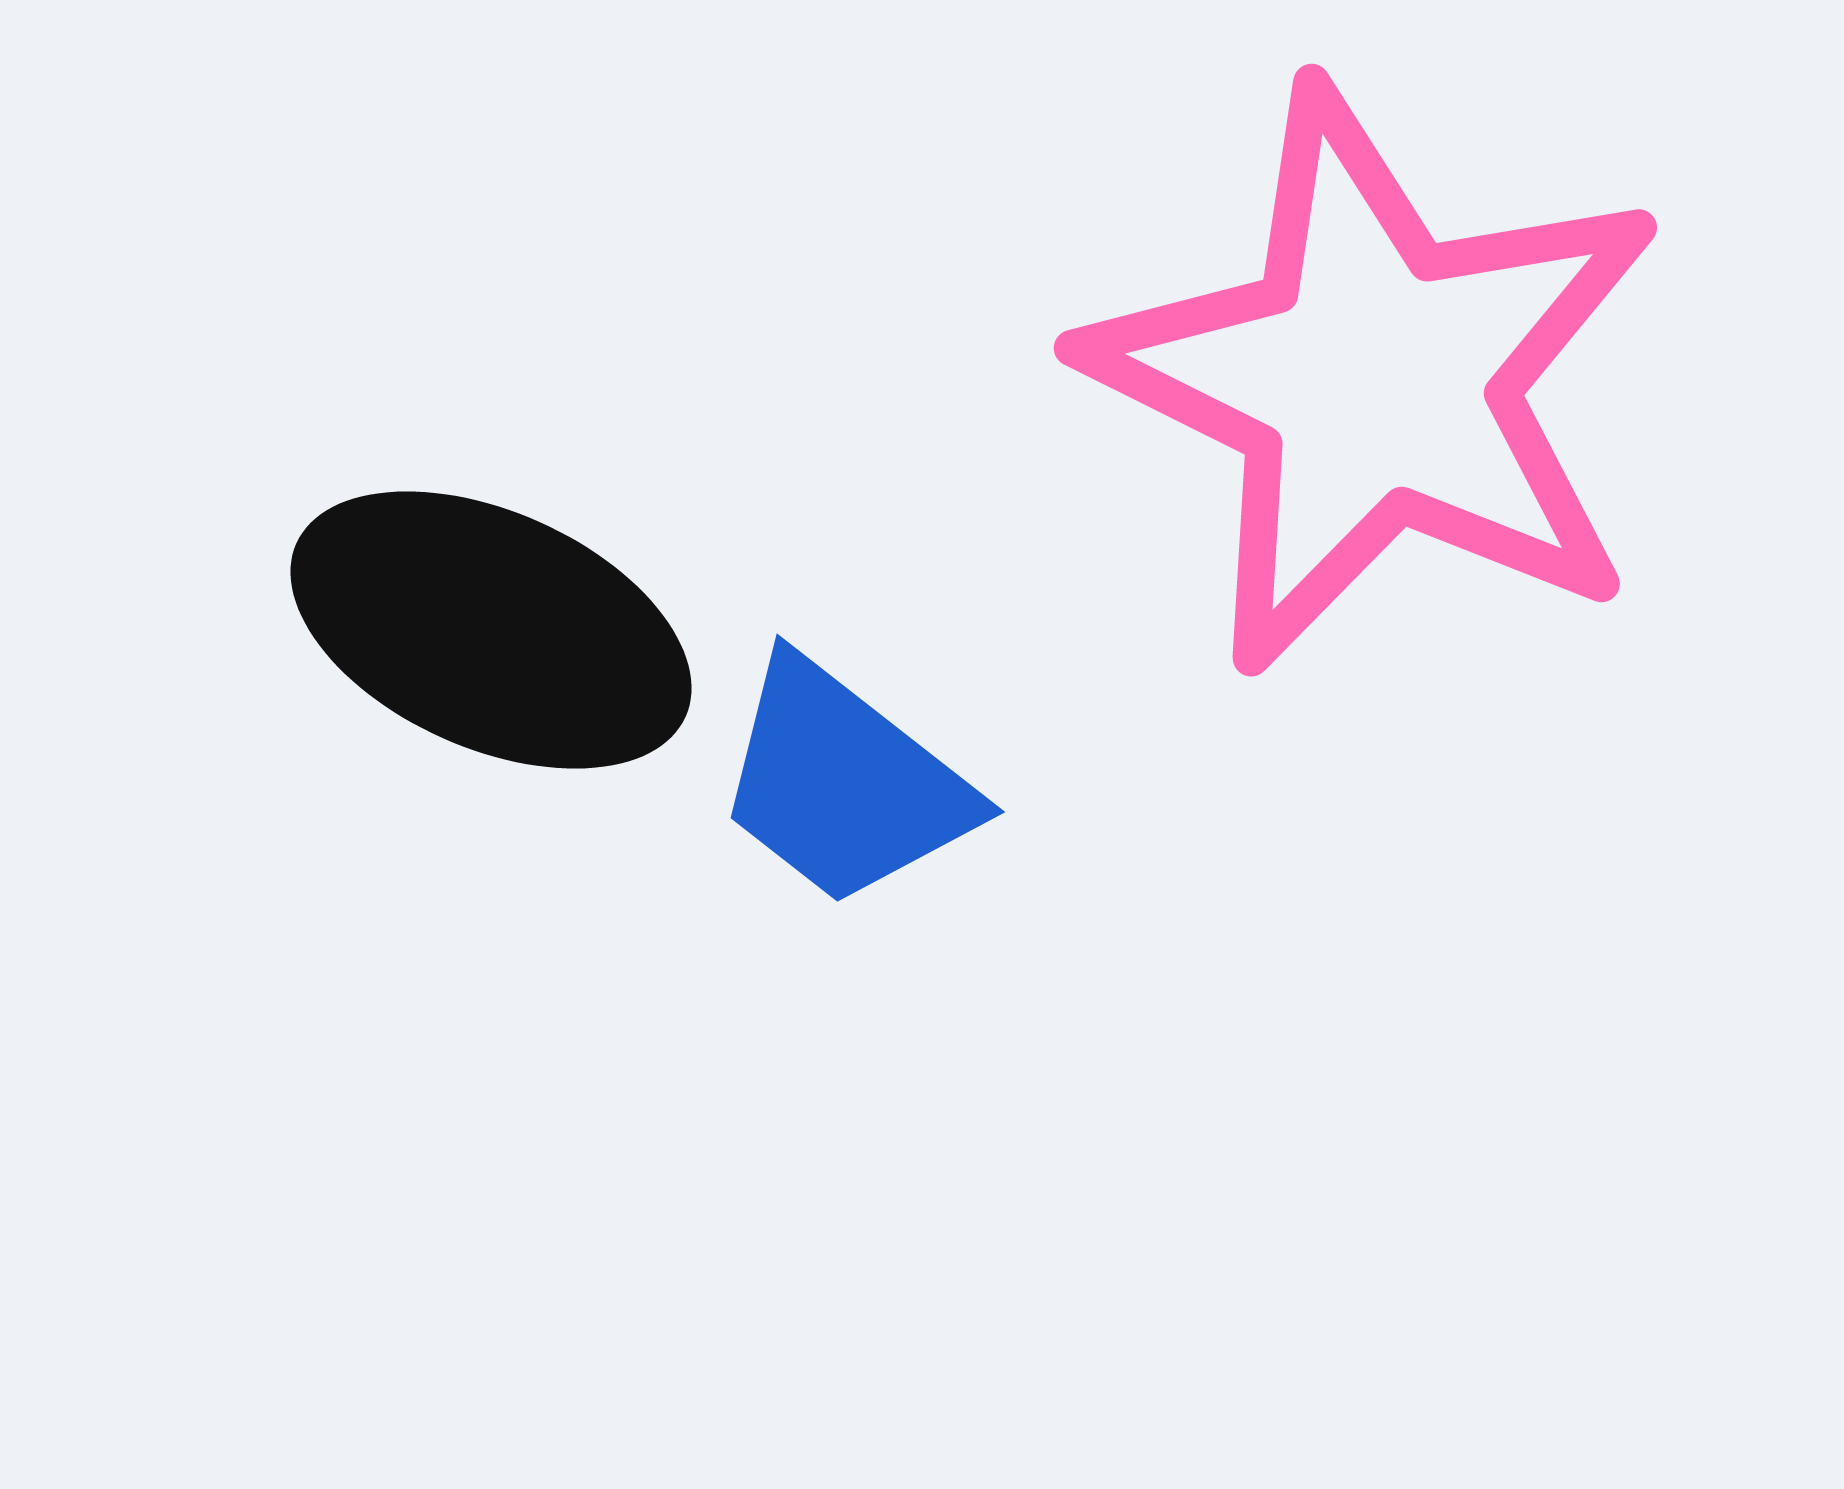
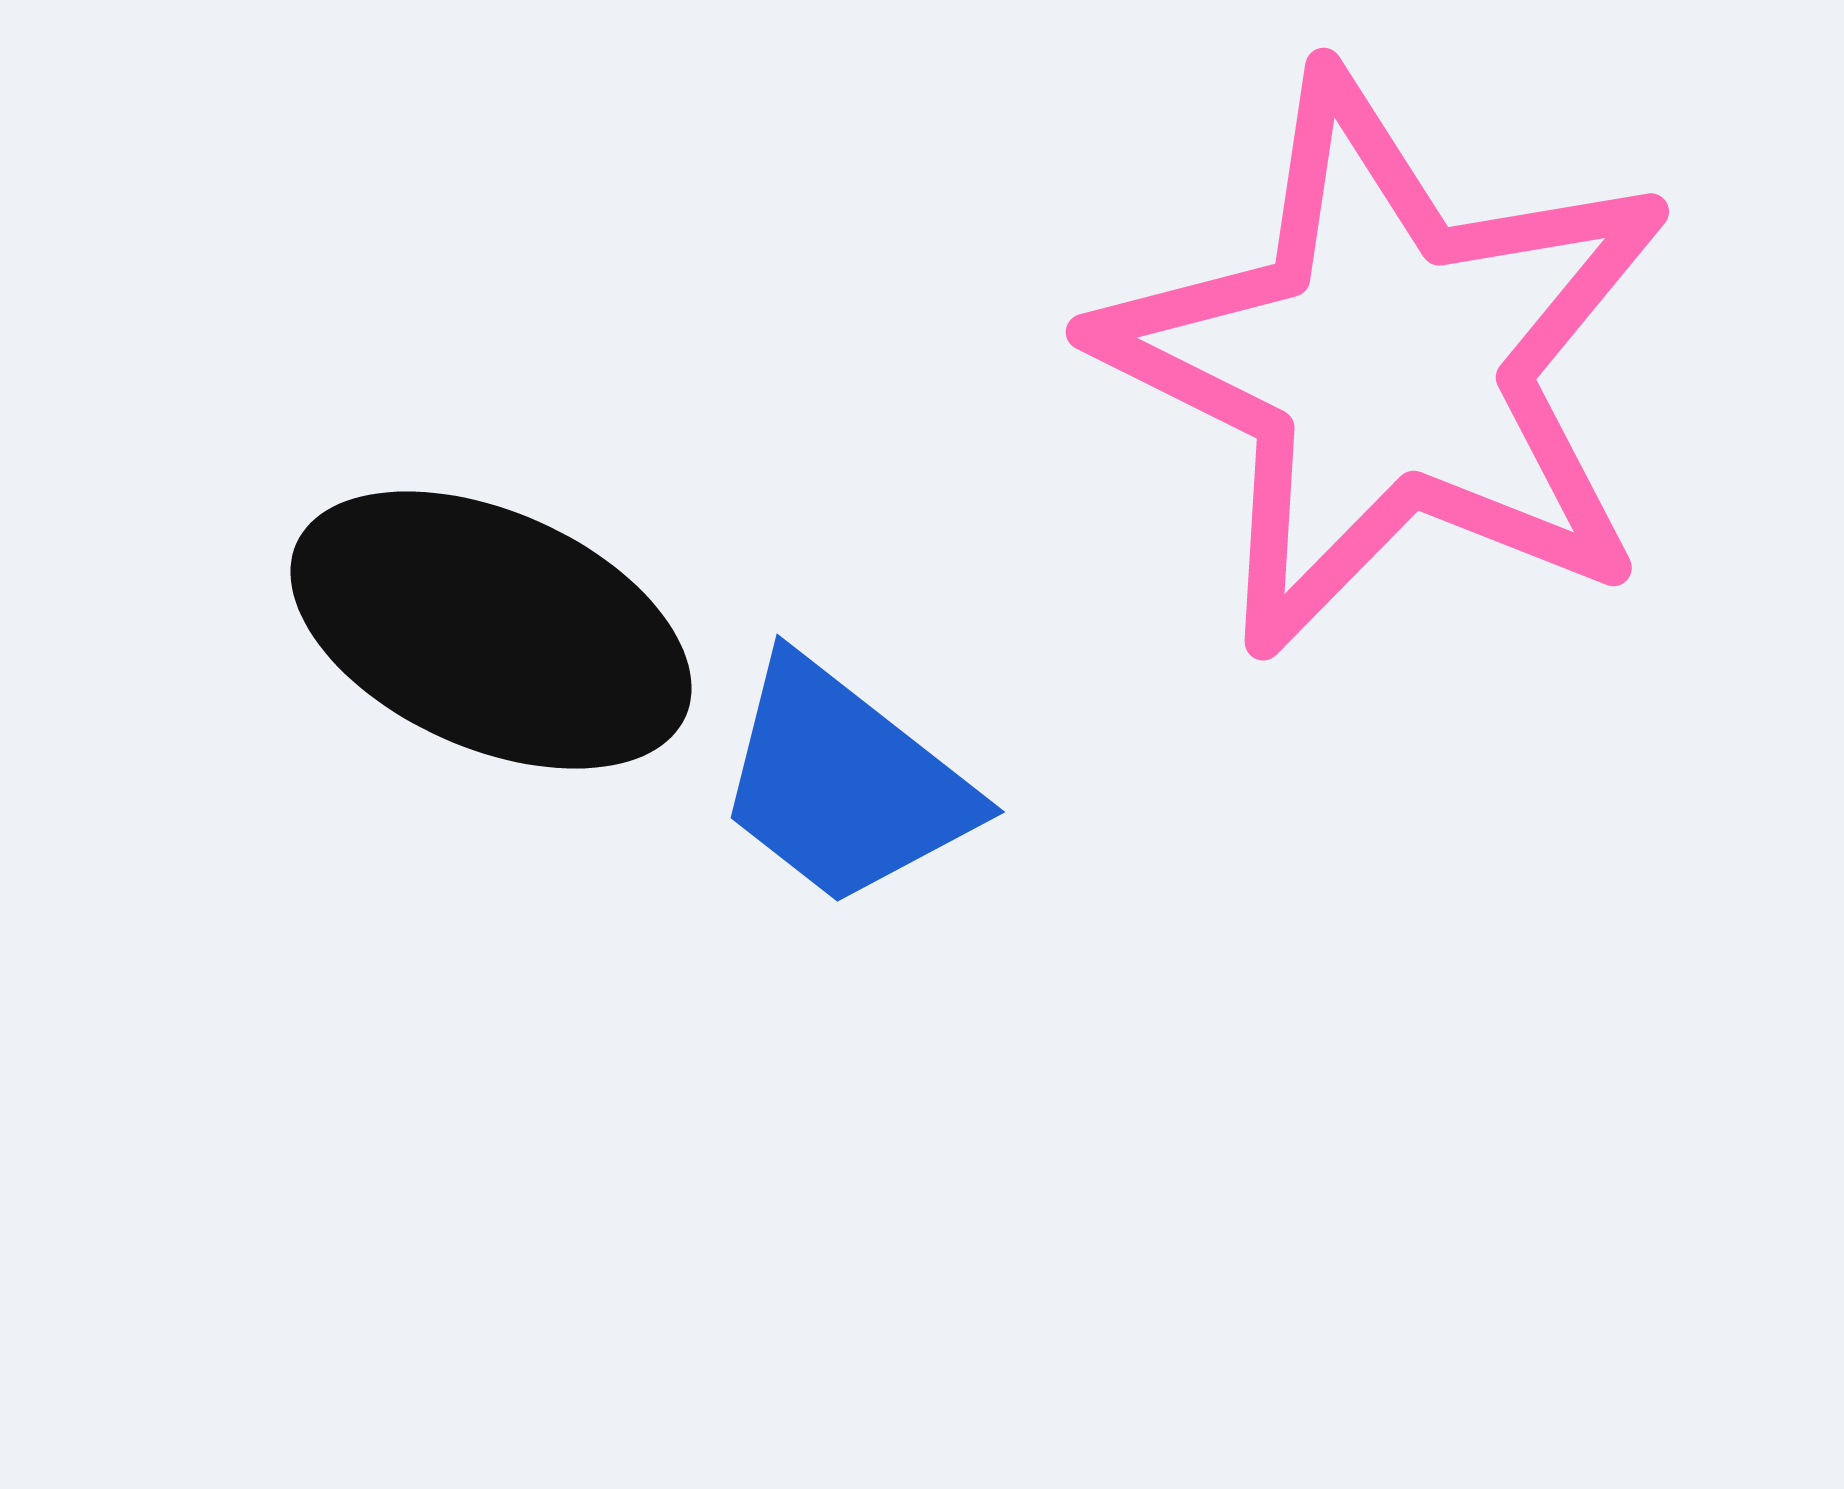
pink star: moved 12 px right, 16 px up
